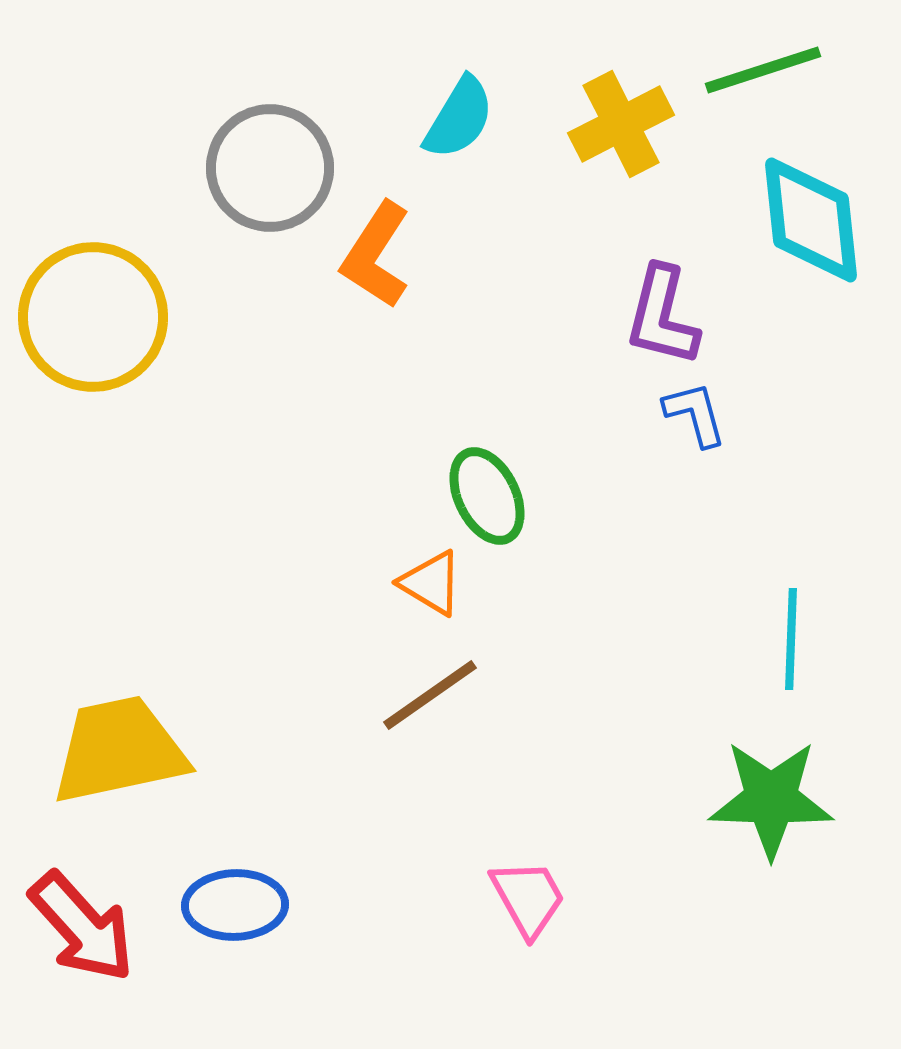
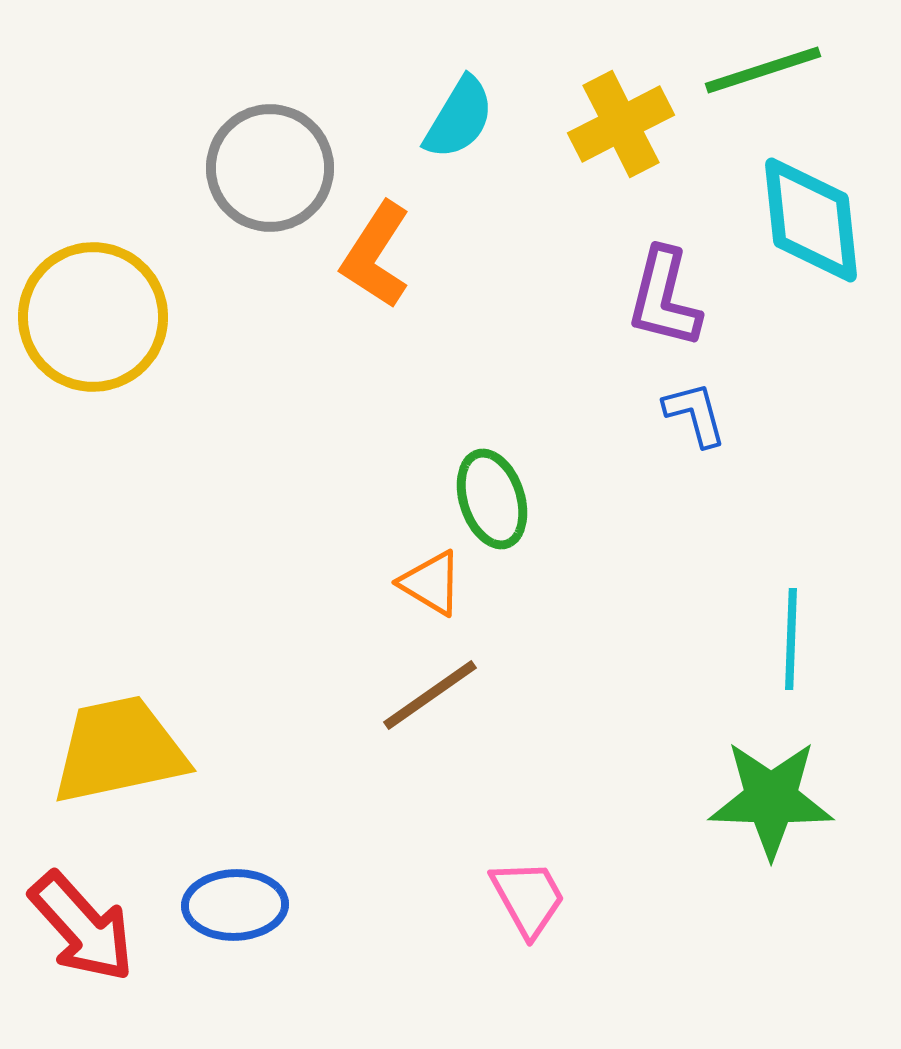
purple L-shape: moved 2 px right, 18 px up
green ellipse: moved 5 px right, 3 px down; rotated 8 degrees clockwise
